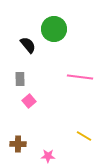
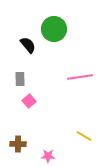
pink line: rotated 15 degrees counterclockwise
